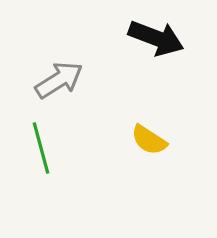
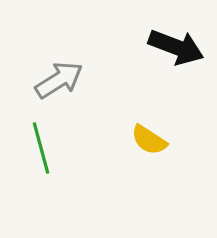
black arrow: moved 20 px right, 9 px down
